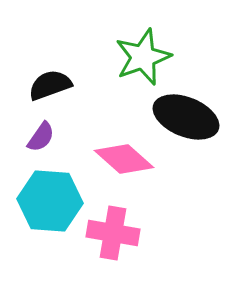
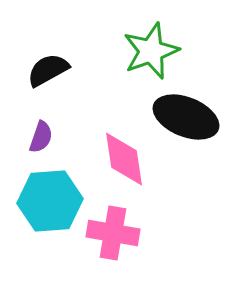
green star: moved 8 px right, 6 px up
black semicircle: moved 2 px left, 15 px up; rotated 9 degrees counterclockwise
purple semicircle: rotated 16 degrees counterclockwise
pink diamond: rotated 40 degrees clockwise
cyan hexagon: rotated 8 degrees counterclockwise
